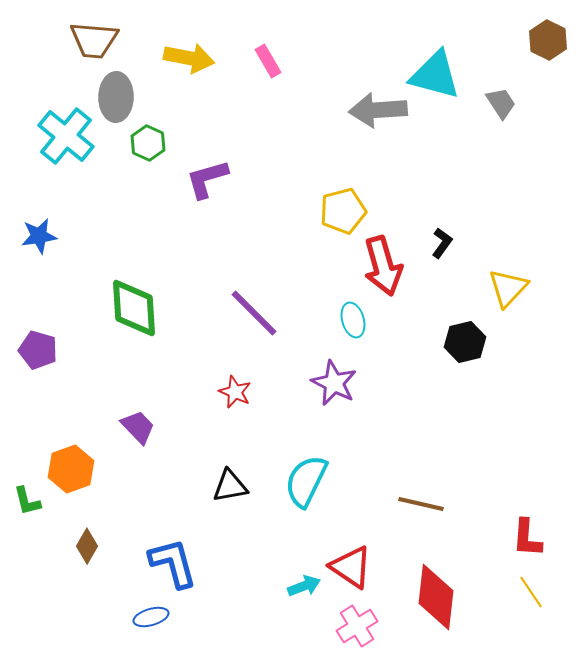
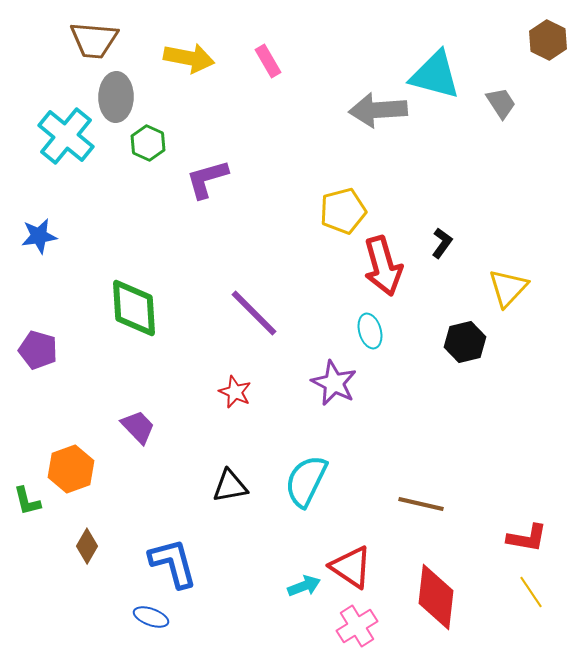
cyan ellipse: moved 17 px right, 11 px down
red L-shape: rotated 84 degrees counterclockwise
blue ellipse: rotated 36 degrees clockwise
